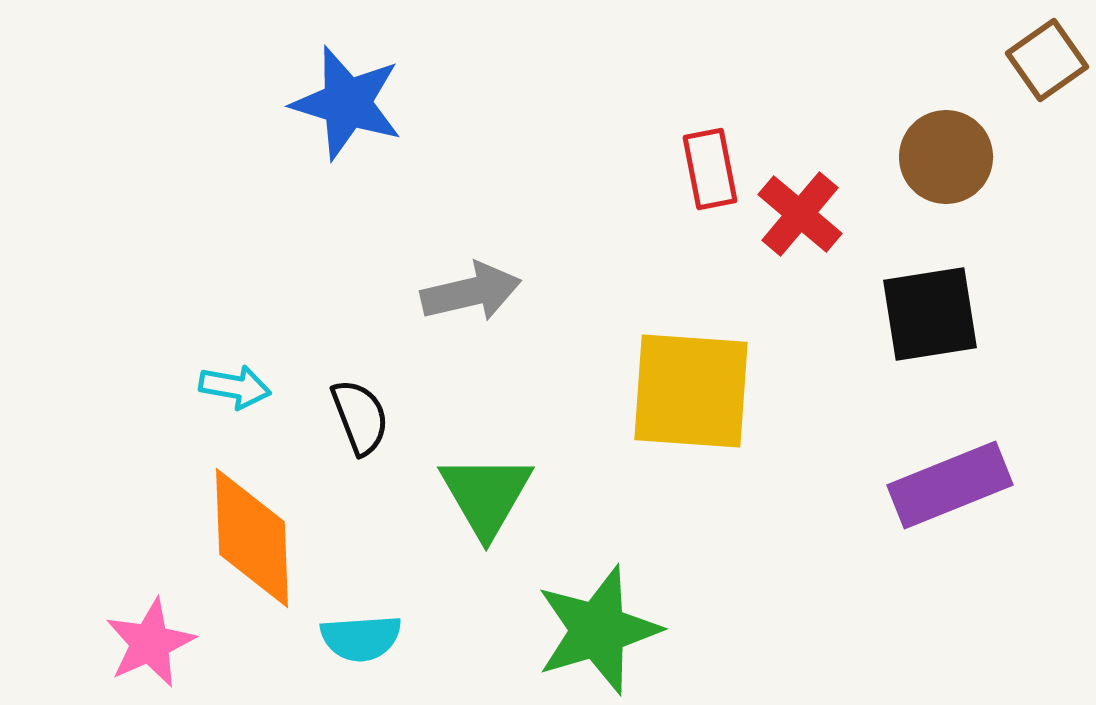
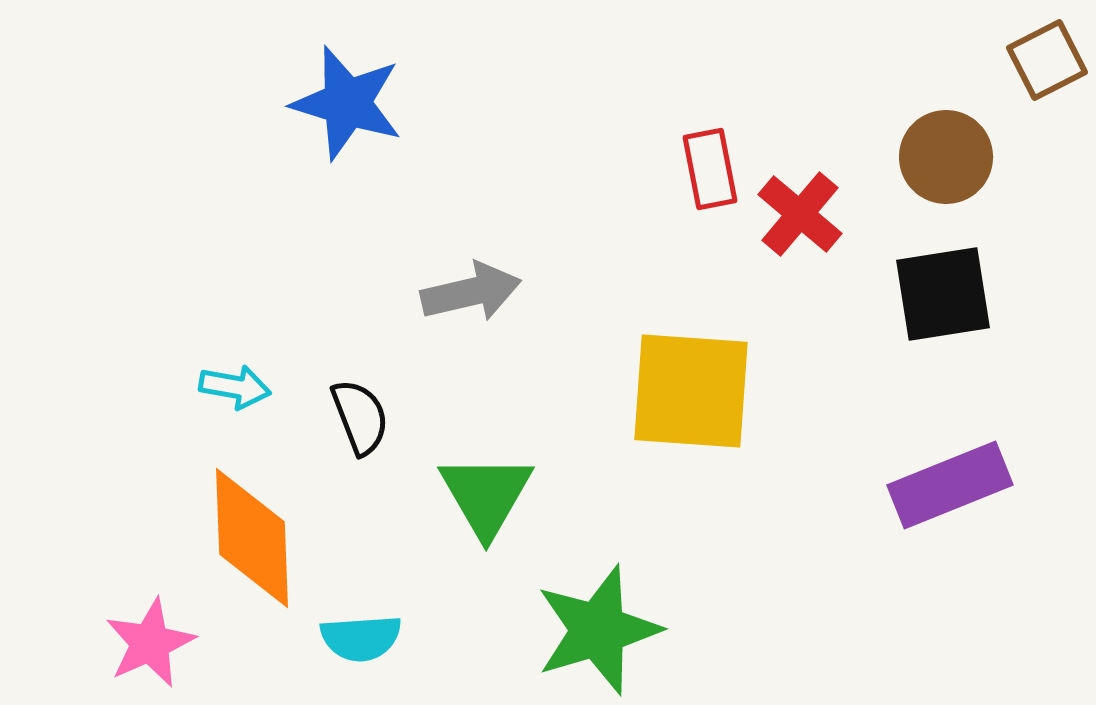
brown square: rotated 8 degrees clockwise
black square: moved 13 px right, 20 px up
